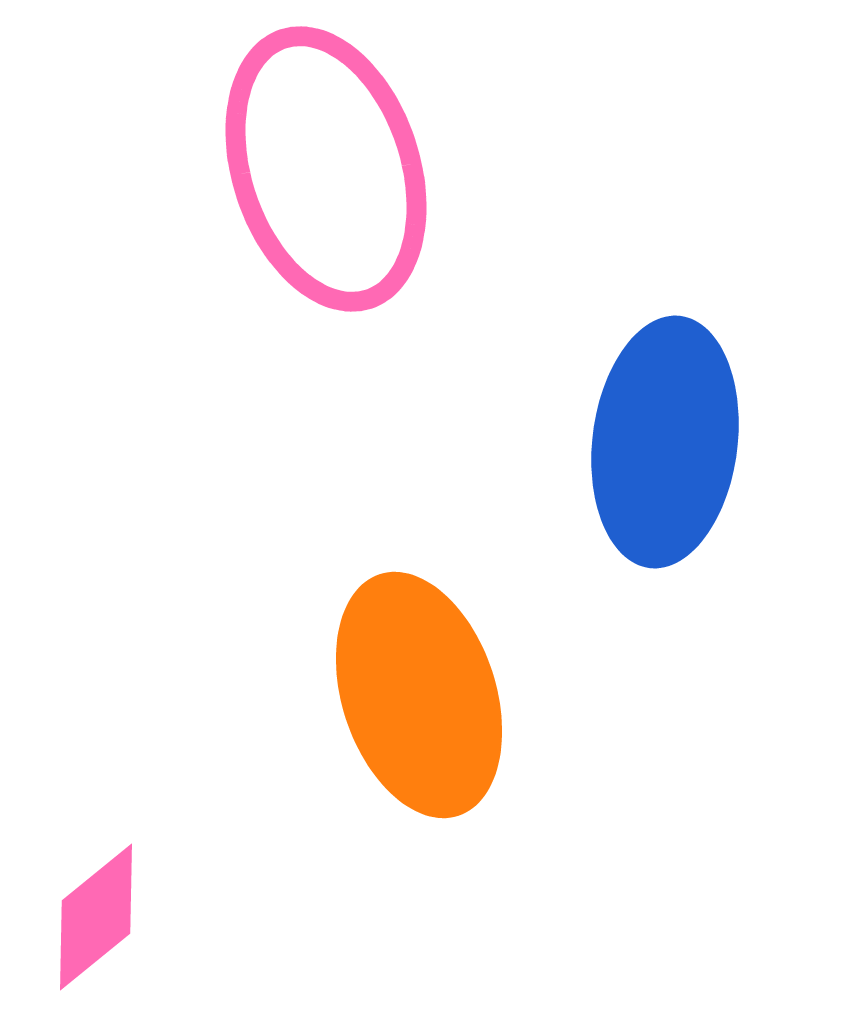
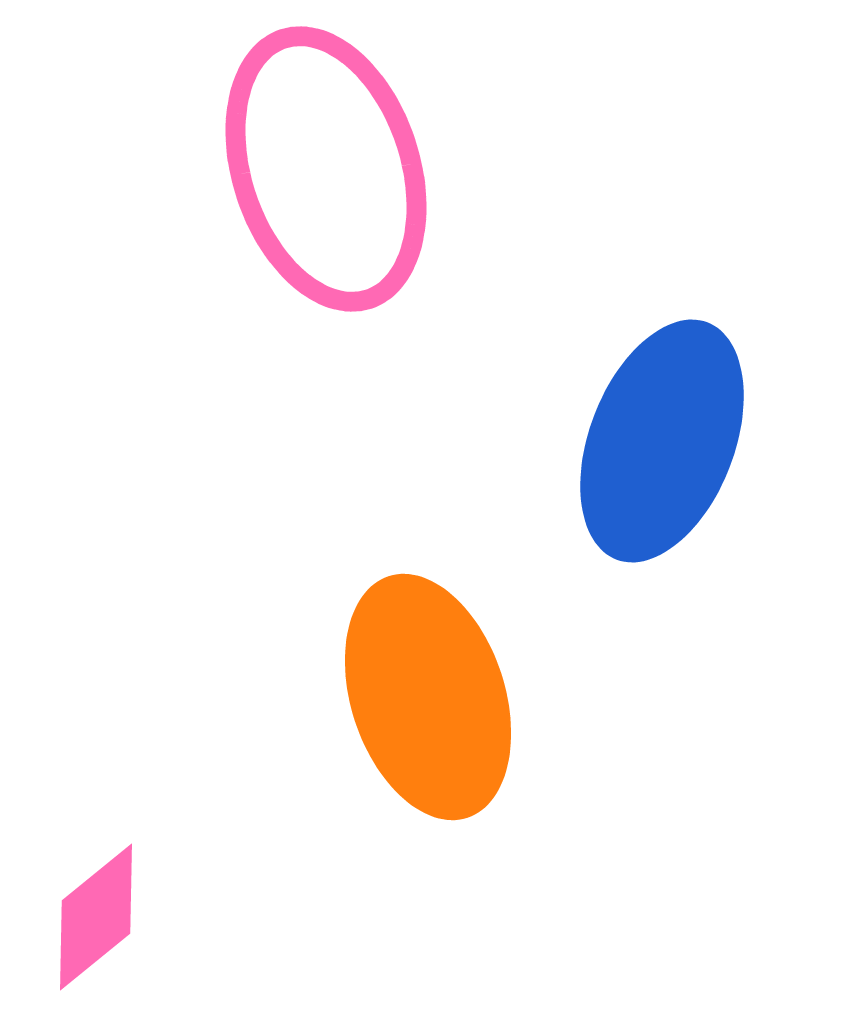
blue ellipse: moved 3 px left, 1 px up; rotated 14 degrees clockwise
orange ellipse: moved 9 px right, 2 px down
